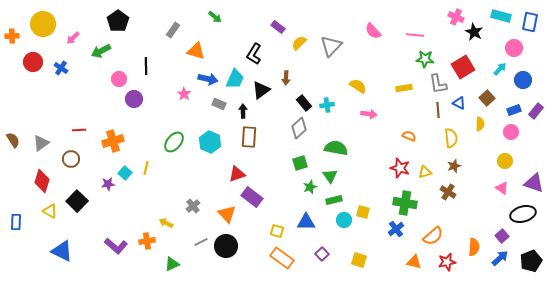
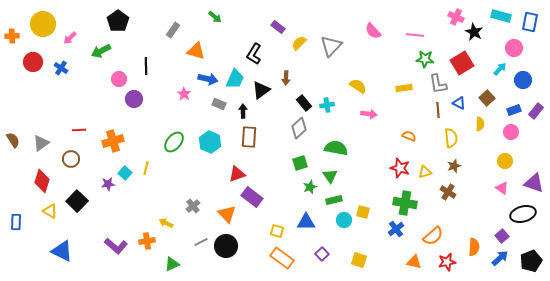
pink arrow at (73, 38): moved 3 px left
red square at (463, 67): moved 1 px left, 4 px up
